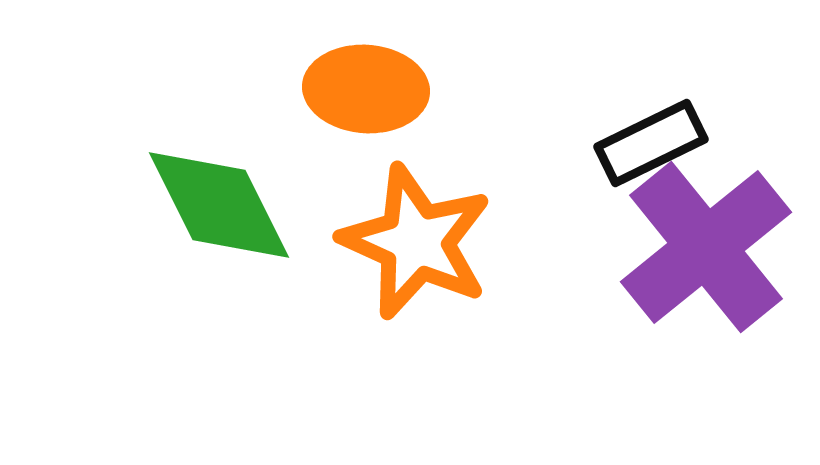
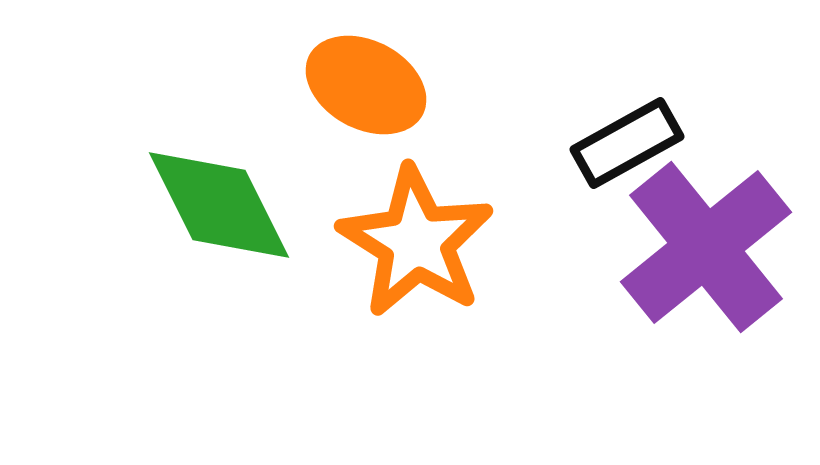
orange ellipse: moved 4 px up; rotated 24 degrees clockwise
black rectangle: moved 24 px left; rotated 3 degrees counterclockwise
orange star: rotated 8 degrees clockwise
